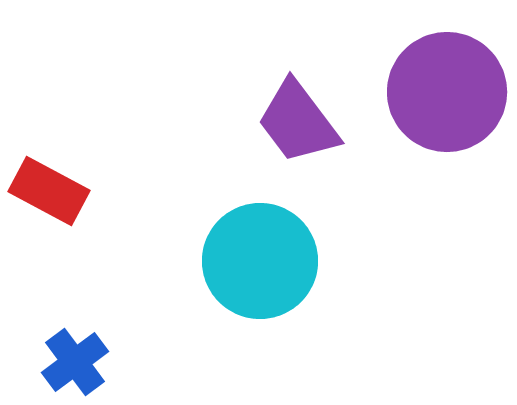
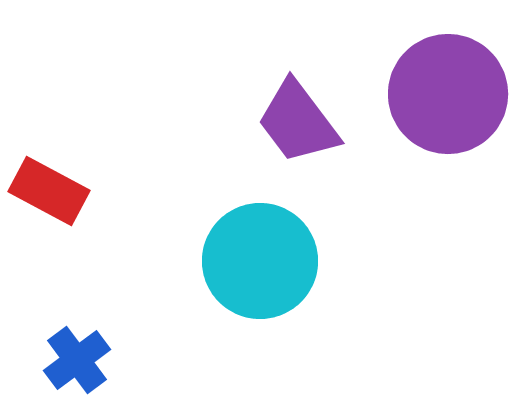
purple circle: moved 1 px right, 2 px down
blue cross: moved 2 px right, 2 px up
